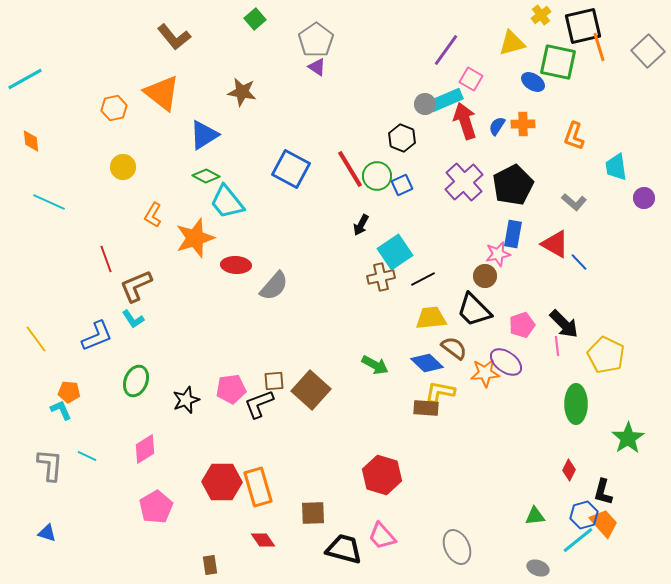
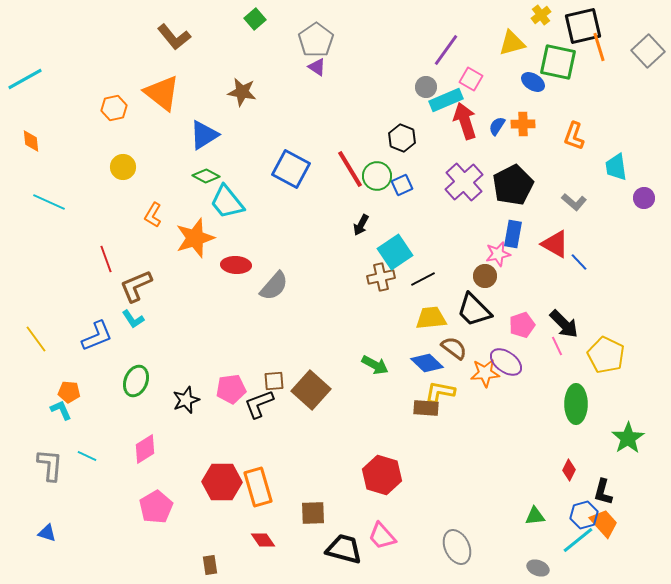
gray circle at (425, 104): moved 1 px right, 17 px up
pink line at (557, 346): rotated 18 degrees counterclockwise
